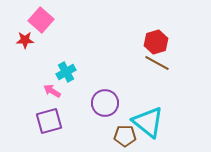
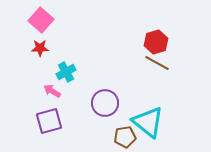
red star: moved 15 px right, 8 px down
brown pentagon: moved 1 px down; rotated 10 degrees counterclockwise
